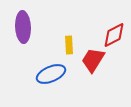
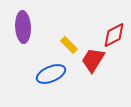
yellow rectangle: rotated 42 degrees counterclockwise
